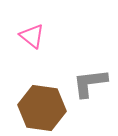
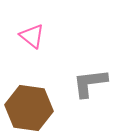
brown hexagon: moved 13 px left
